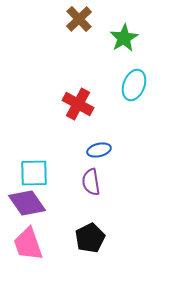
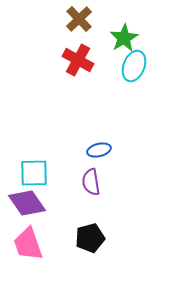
cyan ellipse: moved 19 px up
red cross: moved 44 px up
black pentagon: rotated 12 degrees clockwise
